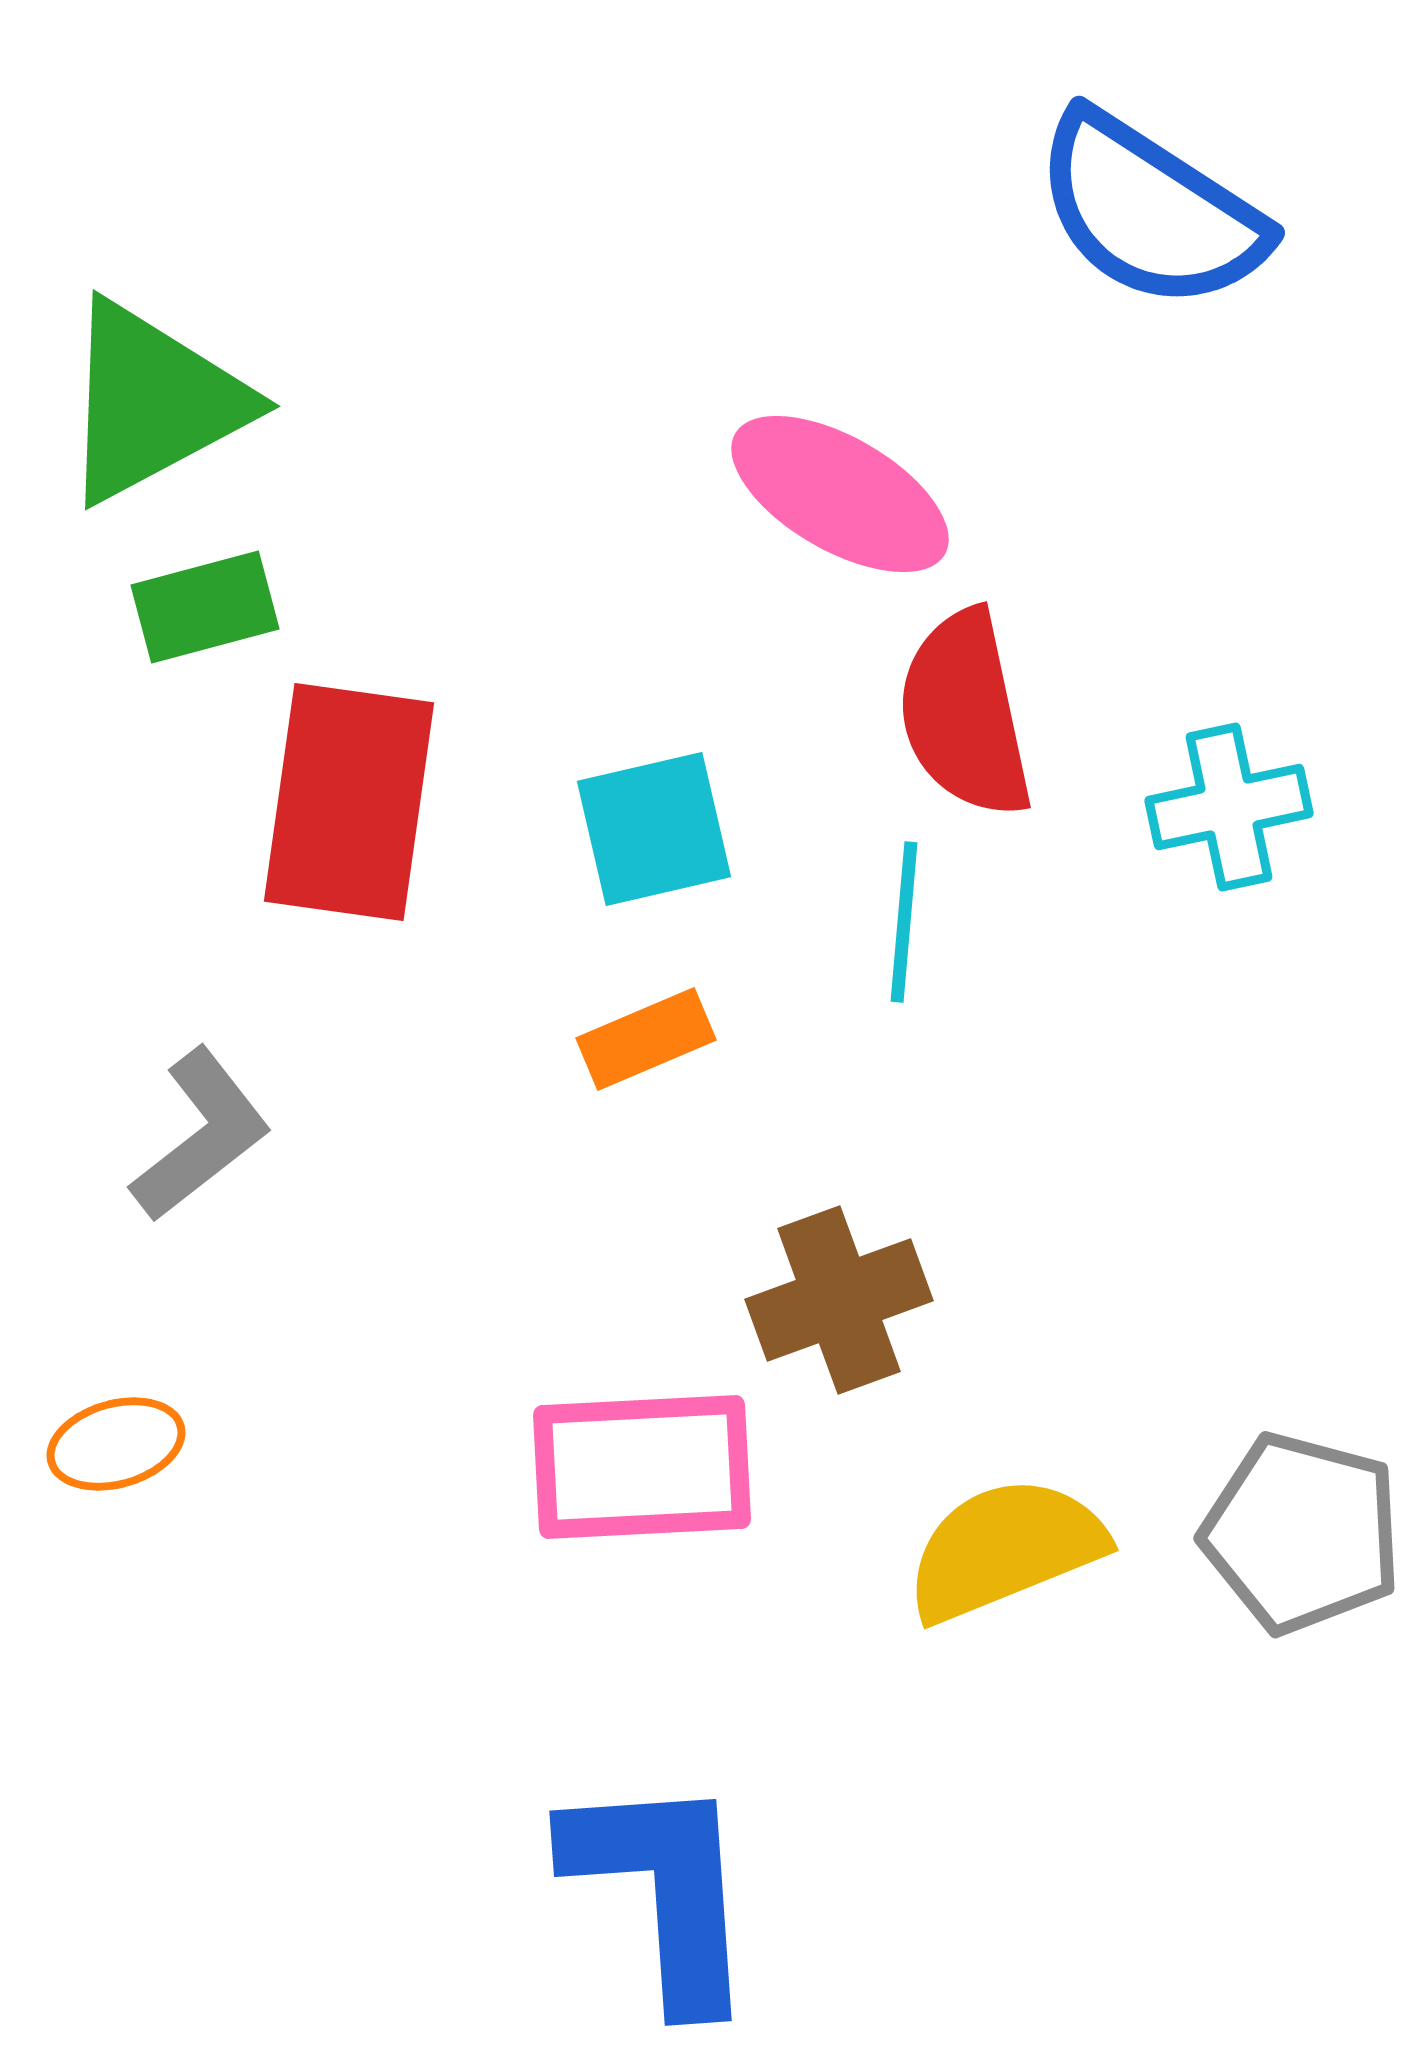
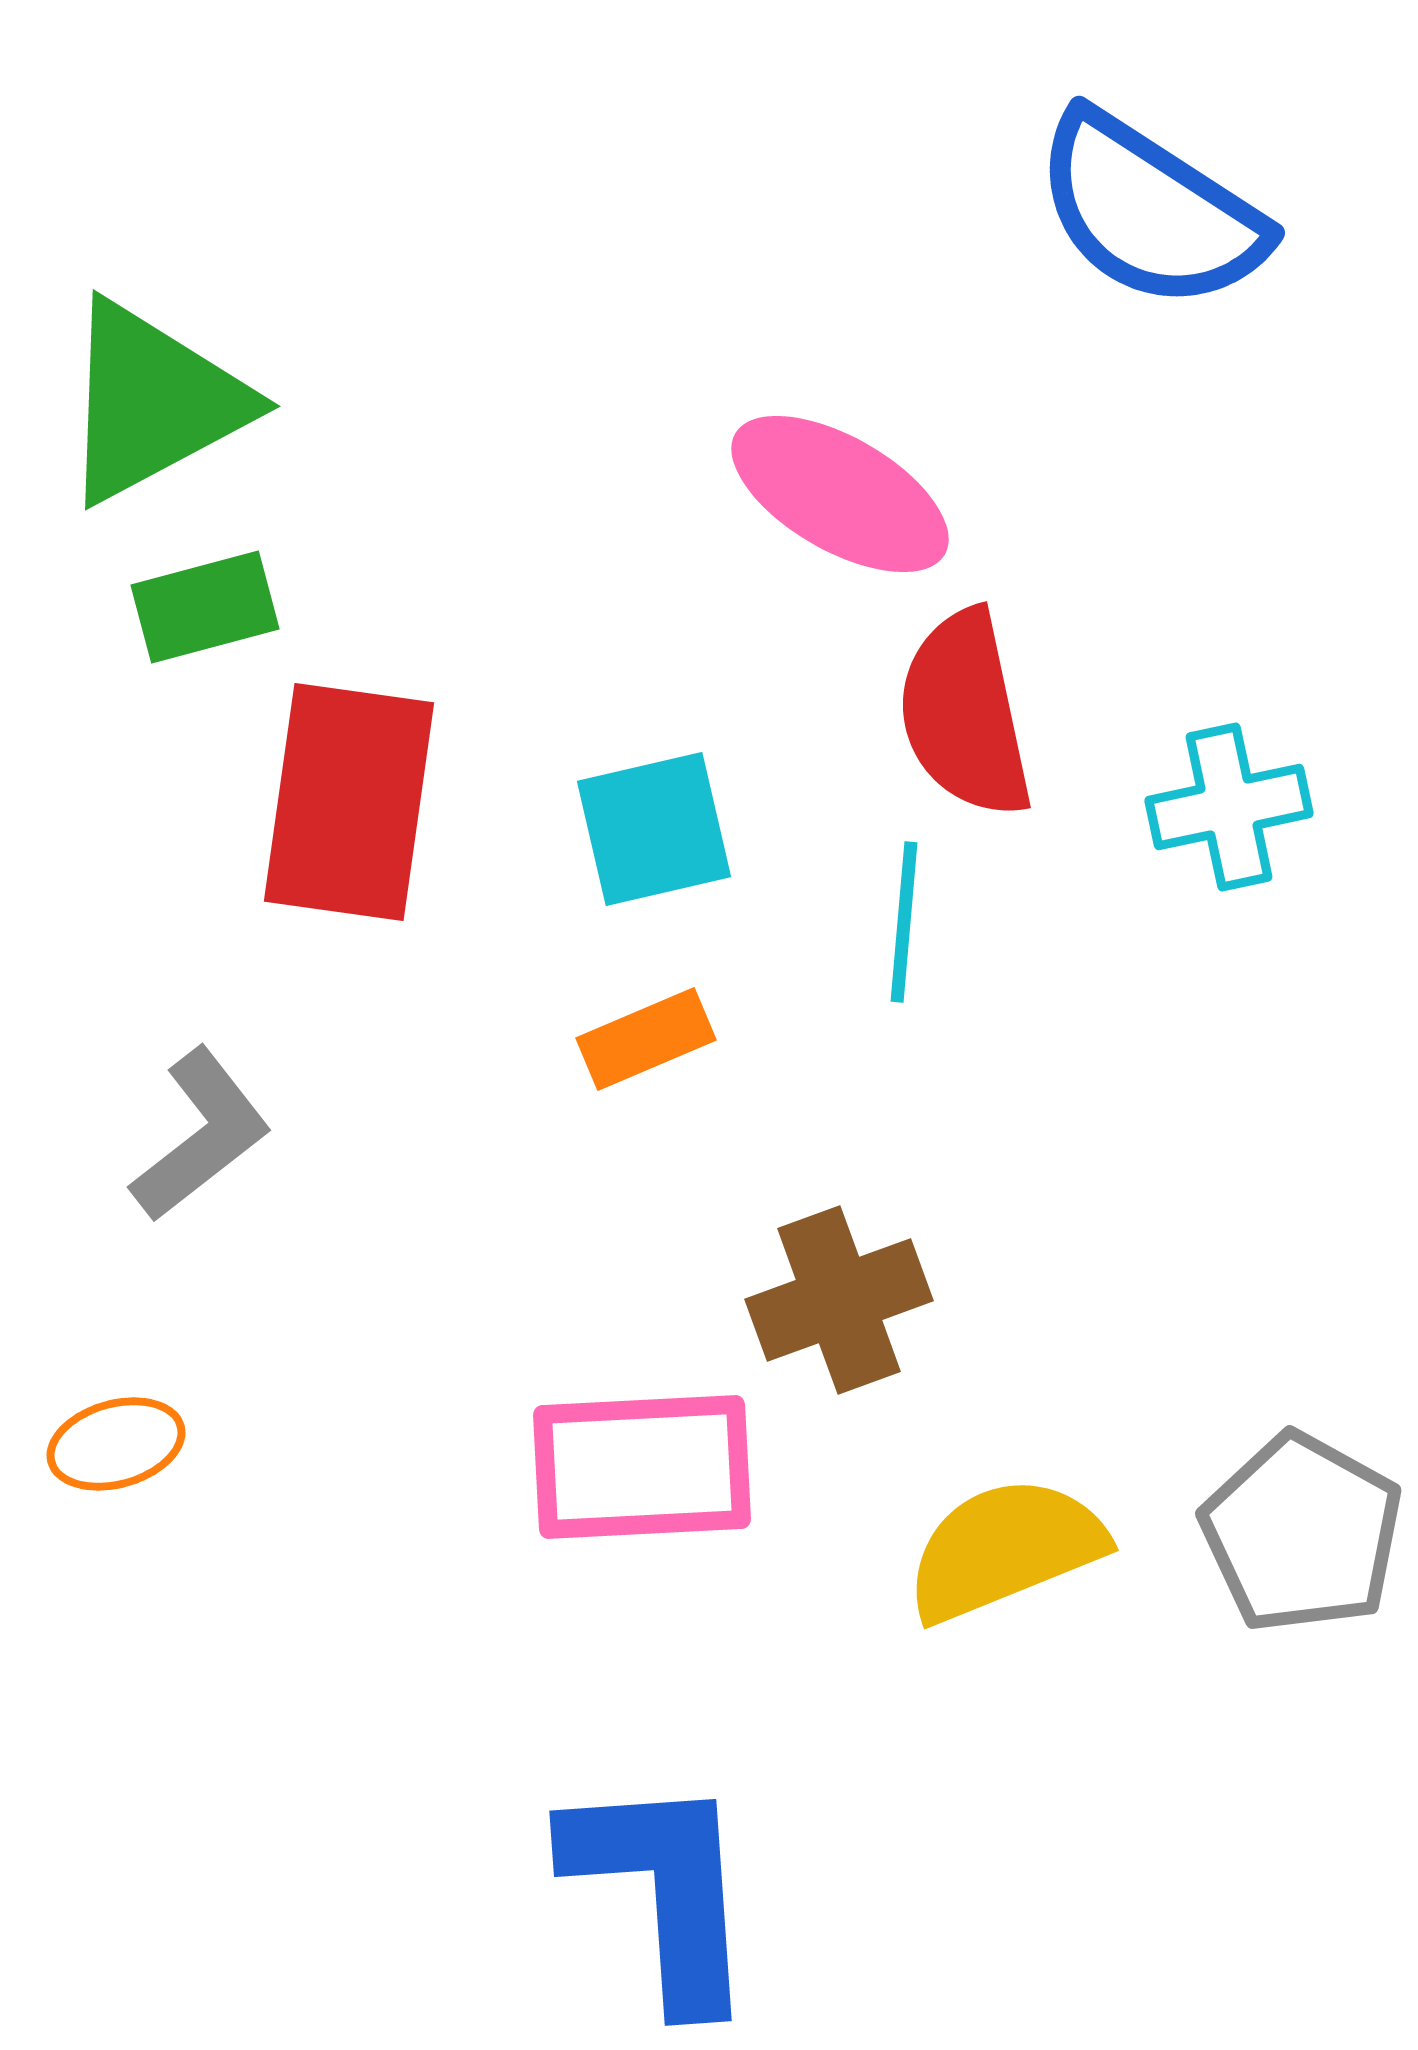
gray pentagon: rotated 14 degrees clockwise
